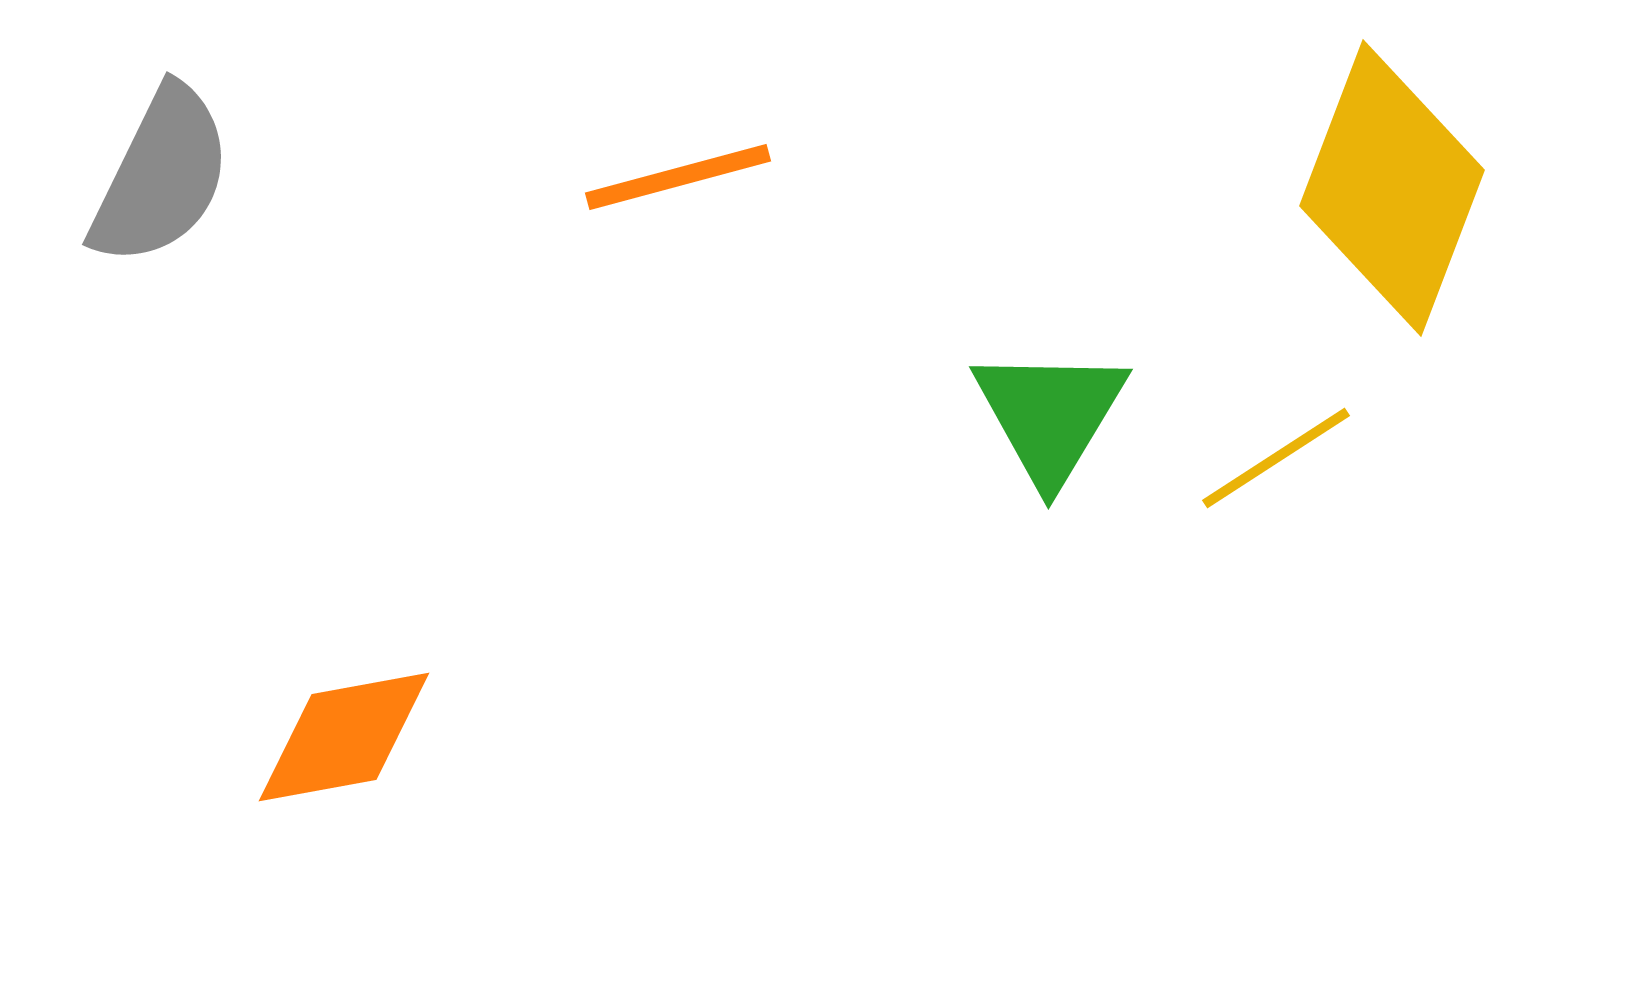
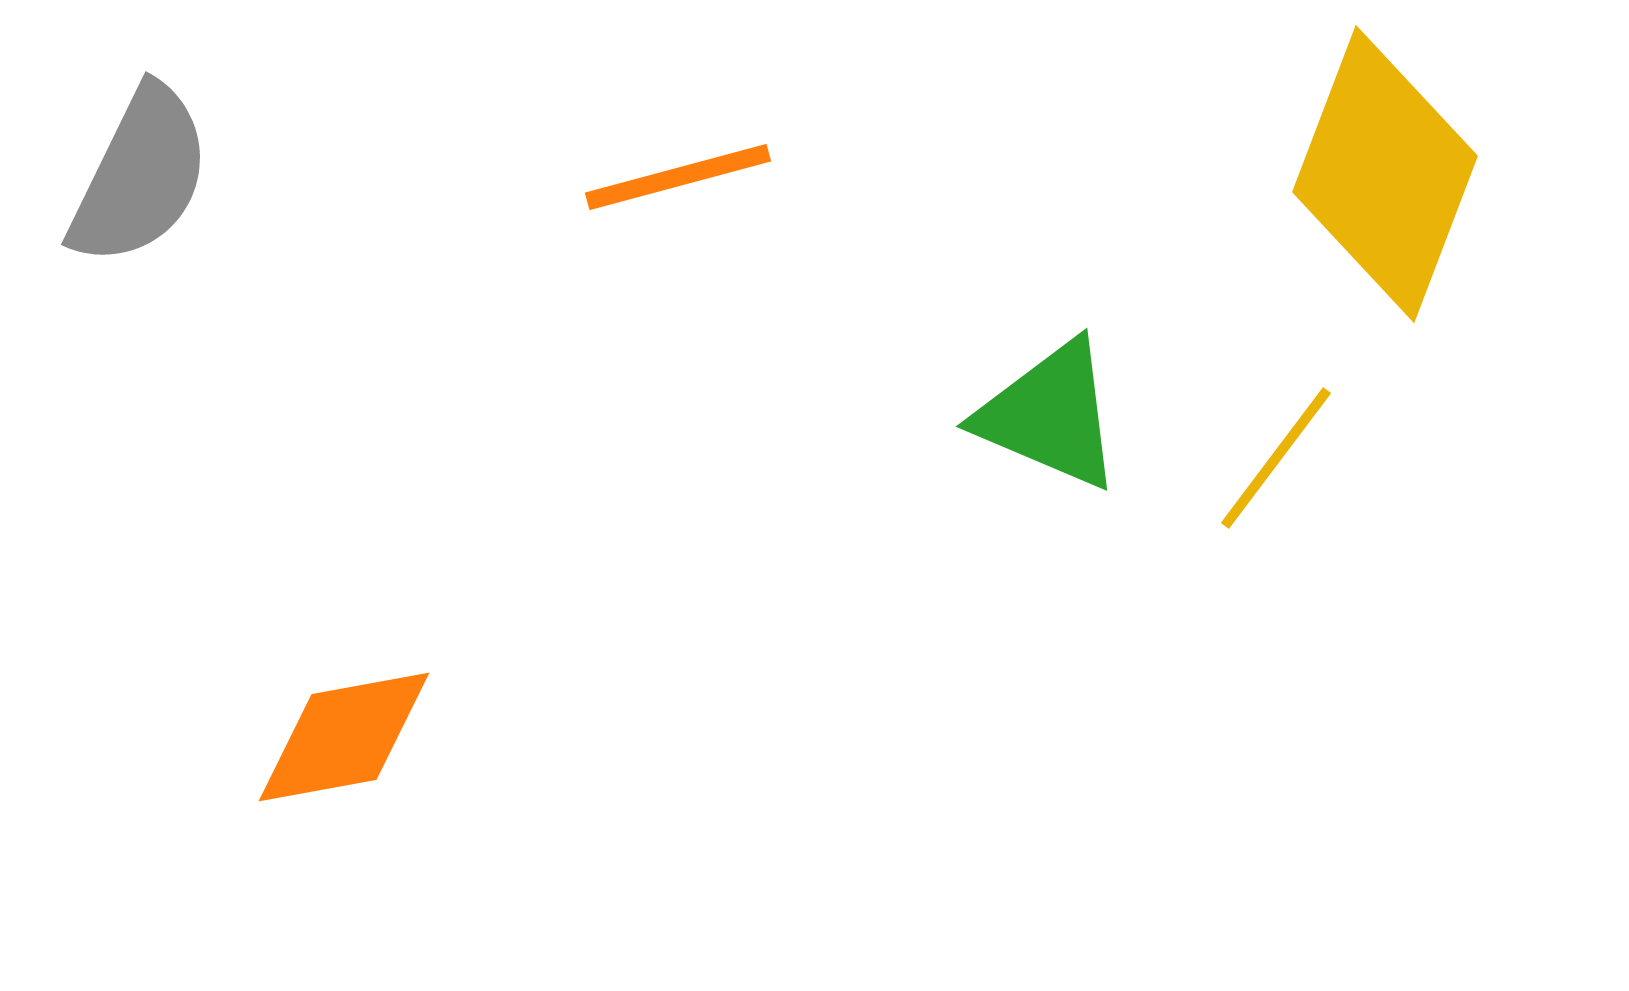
gray semicircle: moved 21 px left
yellow diamond: moved 7 px left, 14 px up
green triangle: rotated 38 degrees counterclockwise
yellow line: rotated 20 degrees counterclockwise
